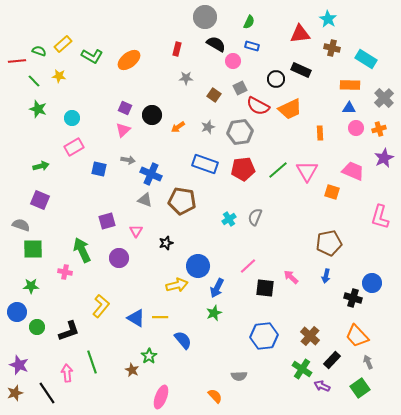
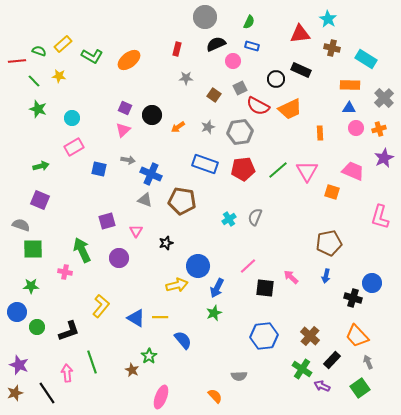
black semicircle at (216, 44): rotated 54 degrees counterclockwise
